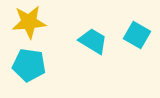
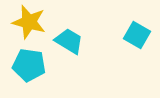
yellow star: rotated 20 degrees clockwise
cyan trapezoid: moved 24 px left
